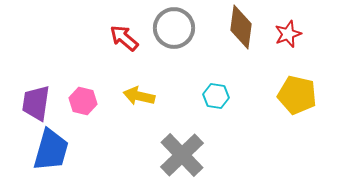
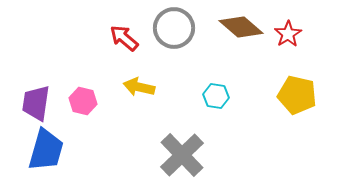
brown diamond: rotated 57 degrees counterclockwise
red star: rotated 12 degrees counterclockwise
yellow arrow: moved 9 px up
blue trapezoid: moved 5 px left
